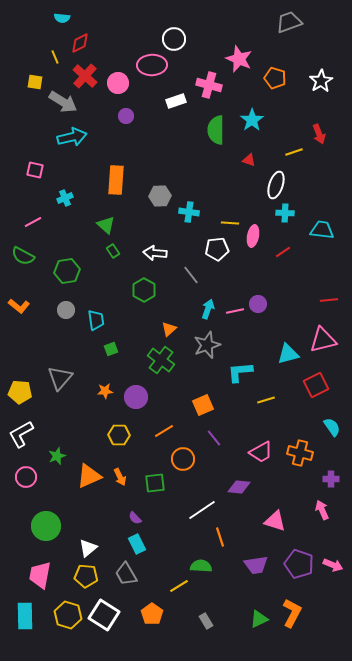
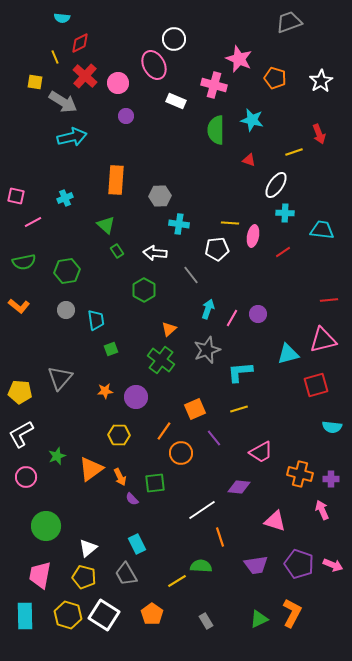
pink ellipse at (152, 65): moved 2 px right; rotated 64 degrees clockwise
pink cross at (209, 85): moved 5 px right
white rectangle at (176, 101): rotated 42 degrees clockwise
cyan star at (252, 120): rotated 25 degrees counterclockwise
pink square at (35, 170): moved 19 px left, 26 px down
white ellipse at (276, 185): rotated 16 degrees clockwise
cyan cross at (189, 212): moved 10 px left, 12 px down
green rectangle at (113, 251): moved 4 px right
green semicircle at (23, 256): moved 1 px right, 6 px down; rotated 40 degrees counterclockwise
purple circle at (258, 304): moved 10 px down
pink line at (235, 311): moved 3 px left, 7 px down; rotated 48 degrees counterclockwise
gray star at (207, 345): moved 5 px down
red square at (316, 385): rotated 10 degrees clockwise
yellow line at (266, 400): moved 27 px left, 9 px down
orange square at (203, 405): moved 8 px left, 4 px down
cyan semicircle at (332, 427): rotated 132 degrees clockwise
orange line at (164, 431): rotated 24 degrees counterclockwise
orange cross at (300, 453): moved 21 px down
orange circle at (183, 459): moved 2 px left, 6 px up
orange triangle at (89, 476): moved 2 px right, 7 px up; rotated 12 degrees counterclockwise
purple semicircle at (135, 518): moved 3 px left, 19 px up
yellow pentagon at (86, 576): moved 2 px left, 1 px down; rotated 10 degrees clockwise
yellow line at (179, 586): moved 2 px left, 5 px up
